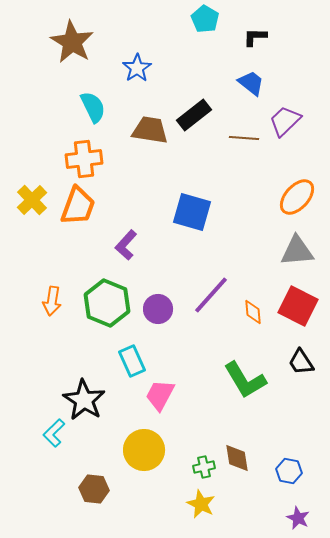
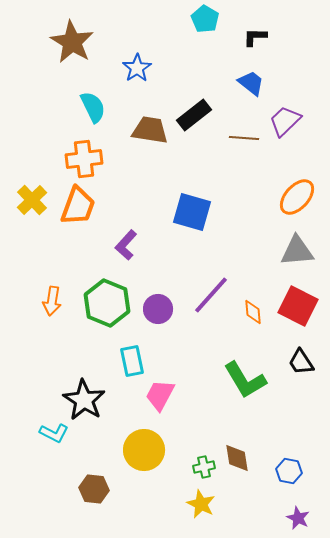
cyan rectangle: rotated 12 degrees clockwise
cyan L-shape: rotated 108 degrees counterclockwise
